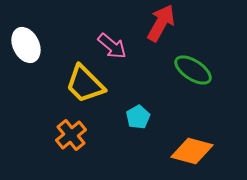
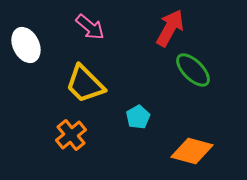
red arrow: moved 9 px right, 5 px down
pink arrow: moved 22 px left, 19 px up
green ellipse: rotated 12 degrees clockwise
